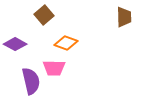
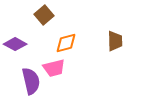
brown trapezoid: moved 9 px left, 24 px down
orange diamond: rotated 35 degrees counterclockwise
pink trapezoid: rotated 15 degrees counterclockwise
